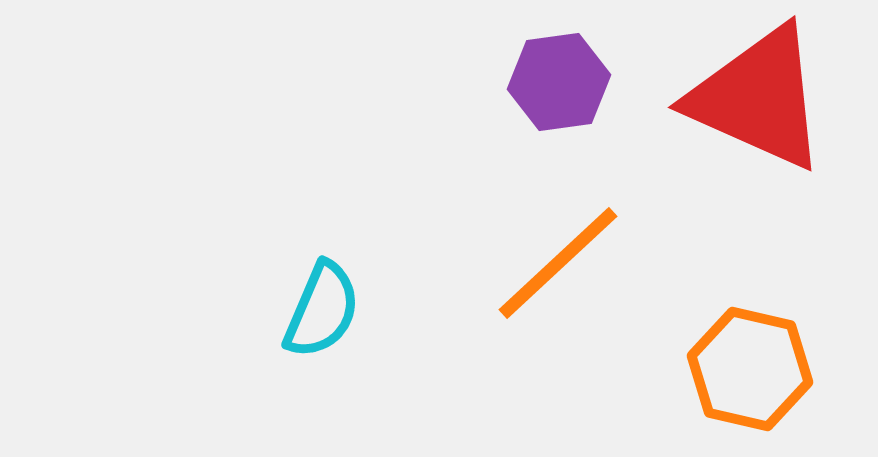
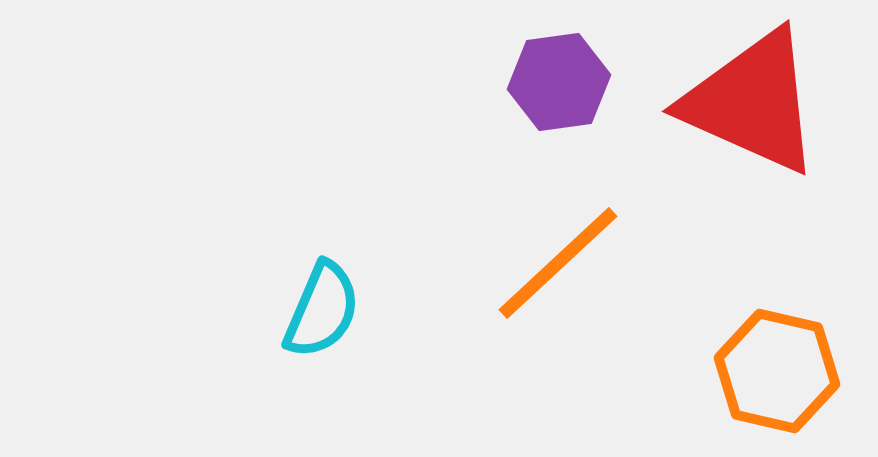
red triangle: moved 6 px left, 4 px down
orange hexagon: moved 27 px right, 2 px down
